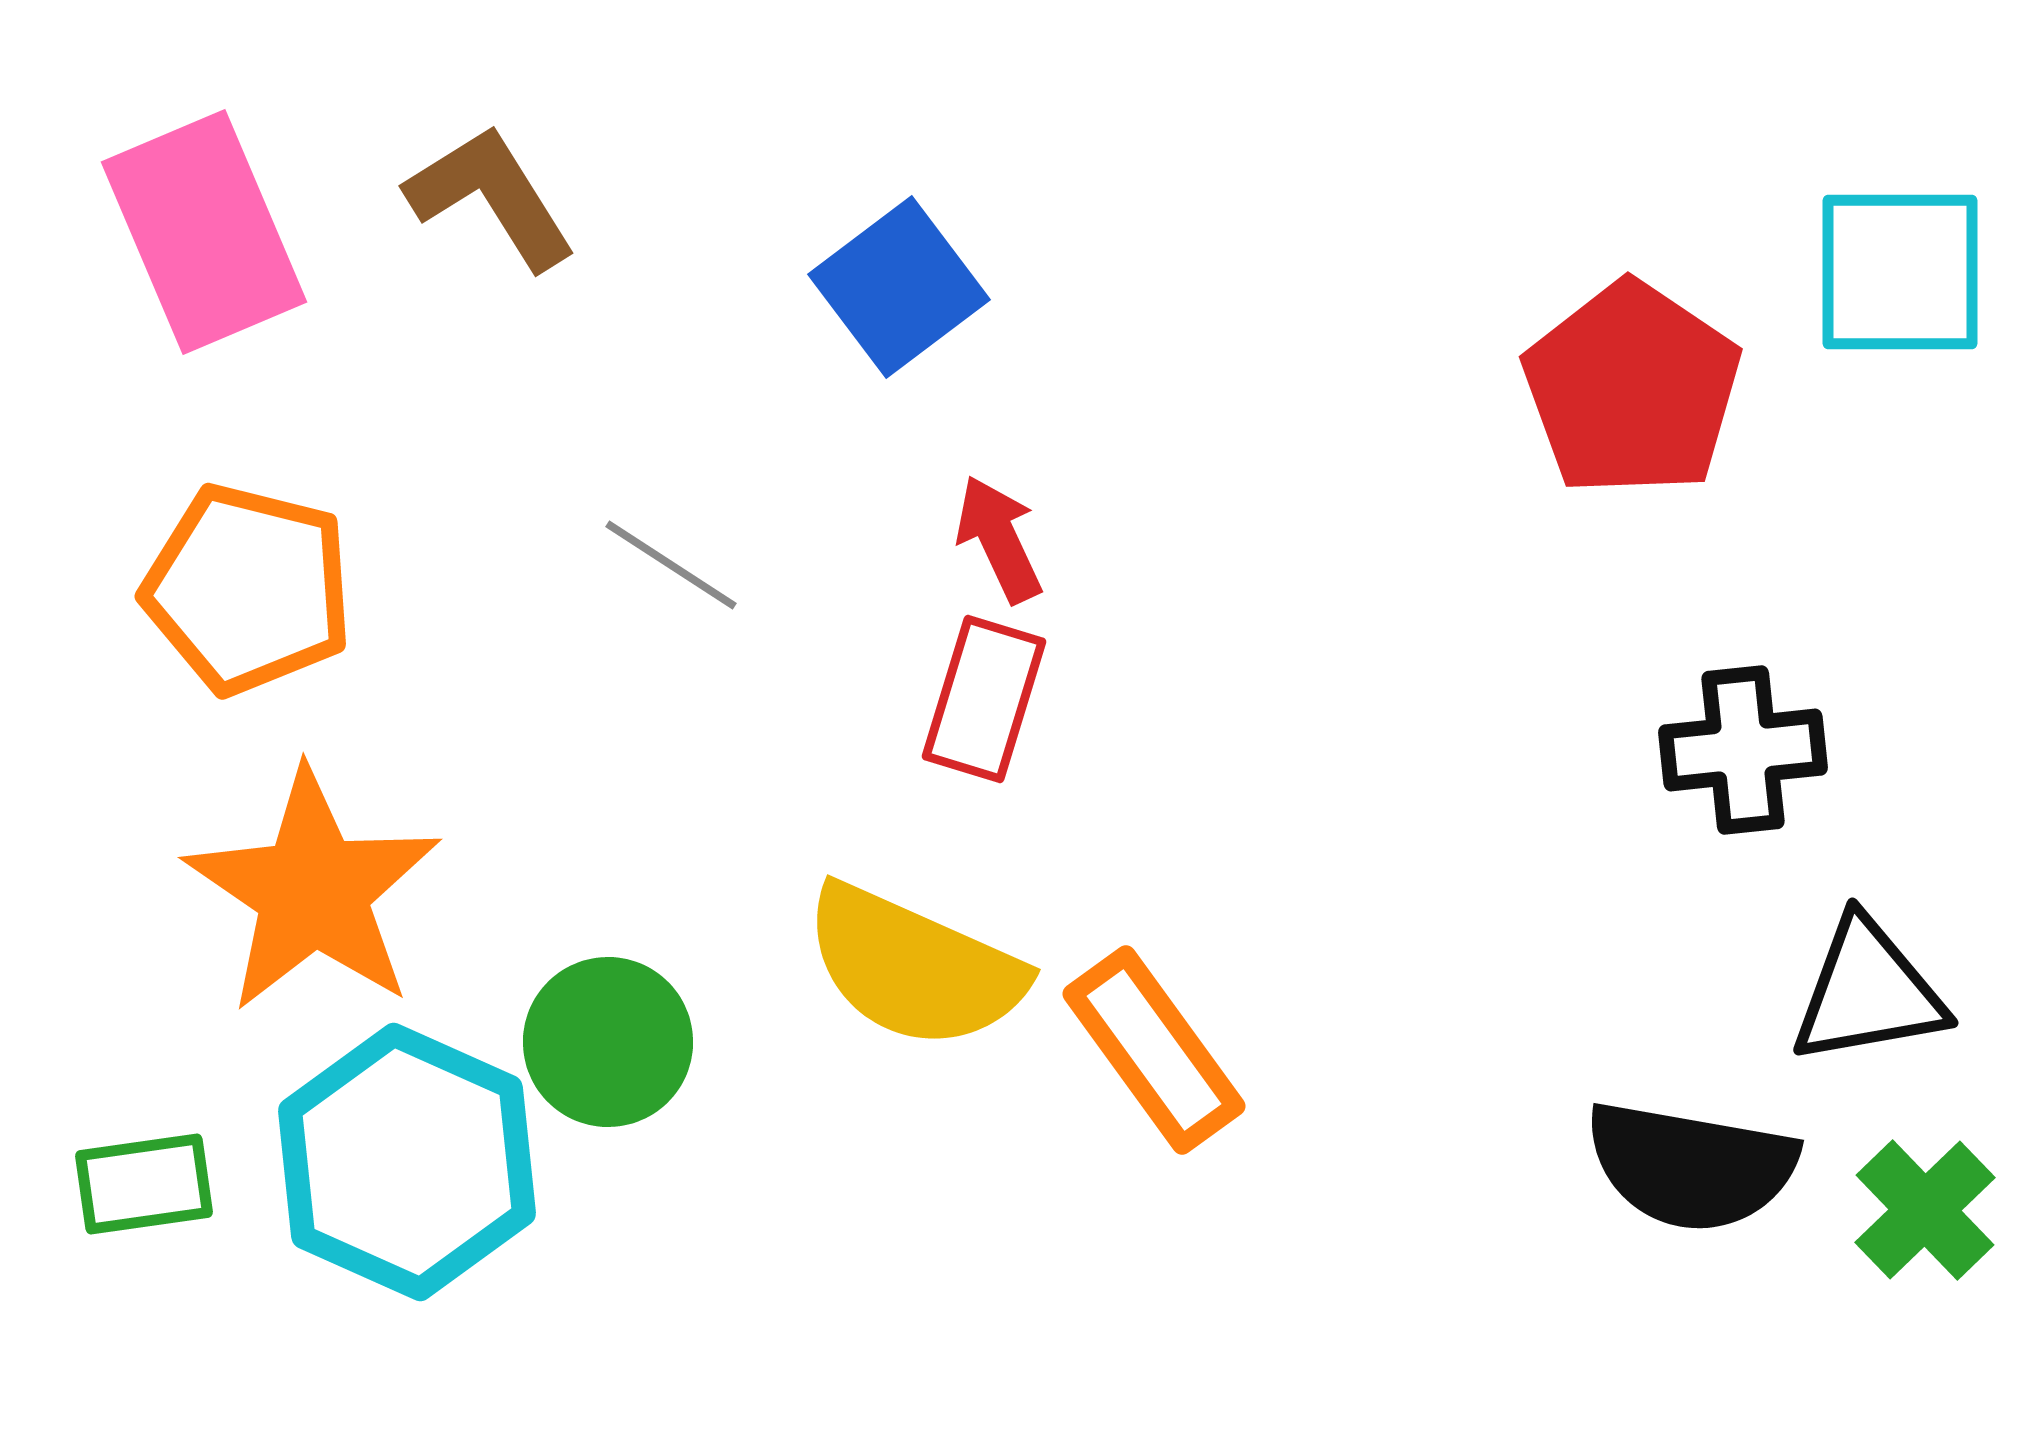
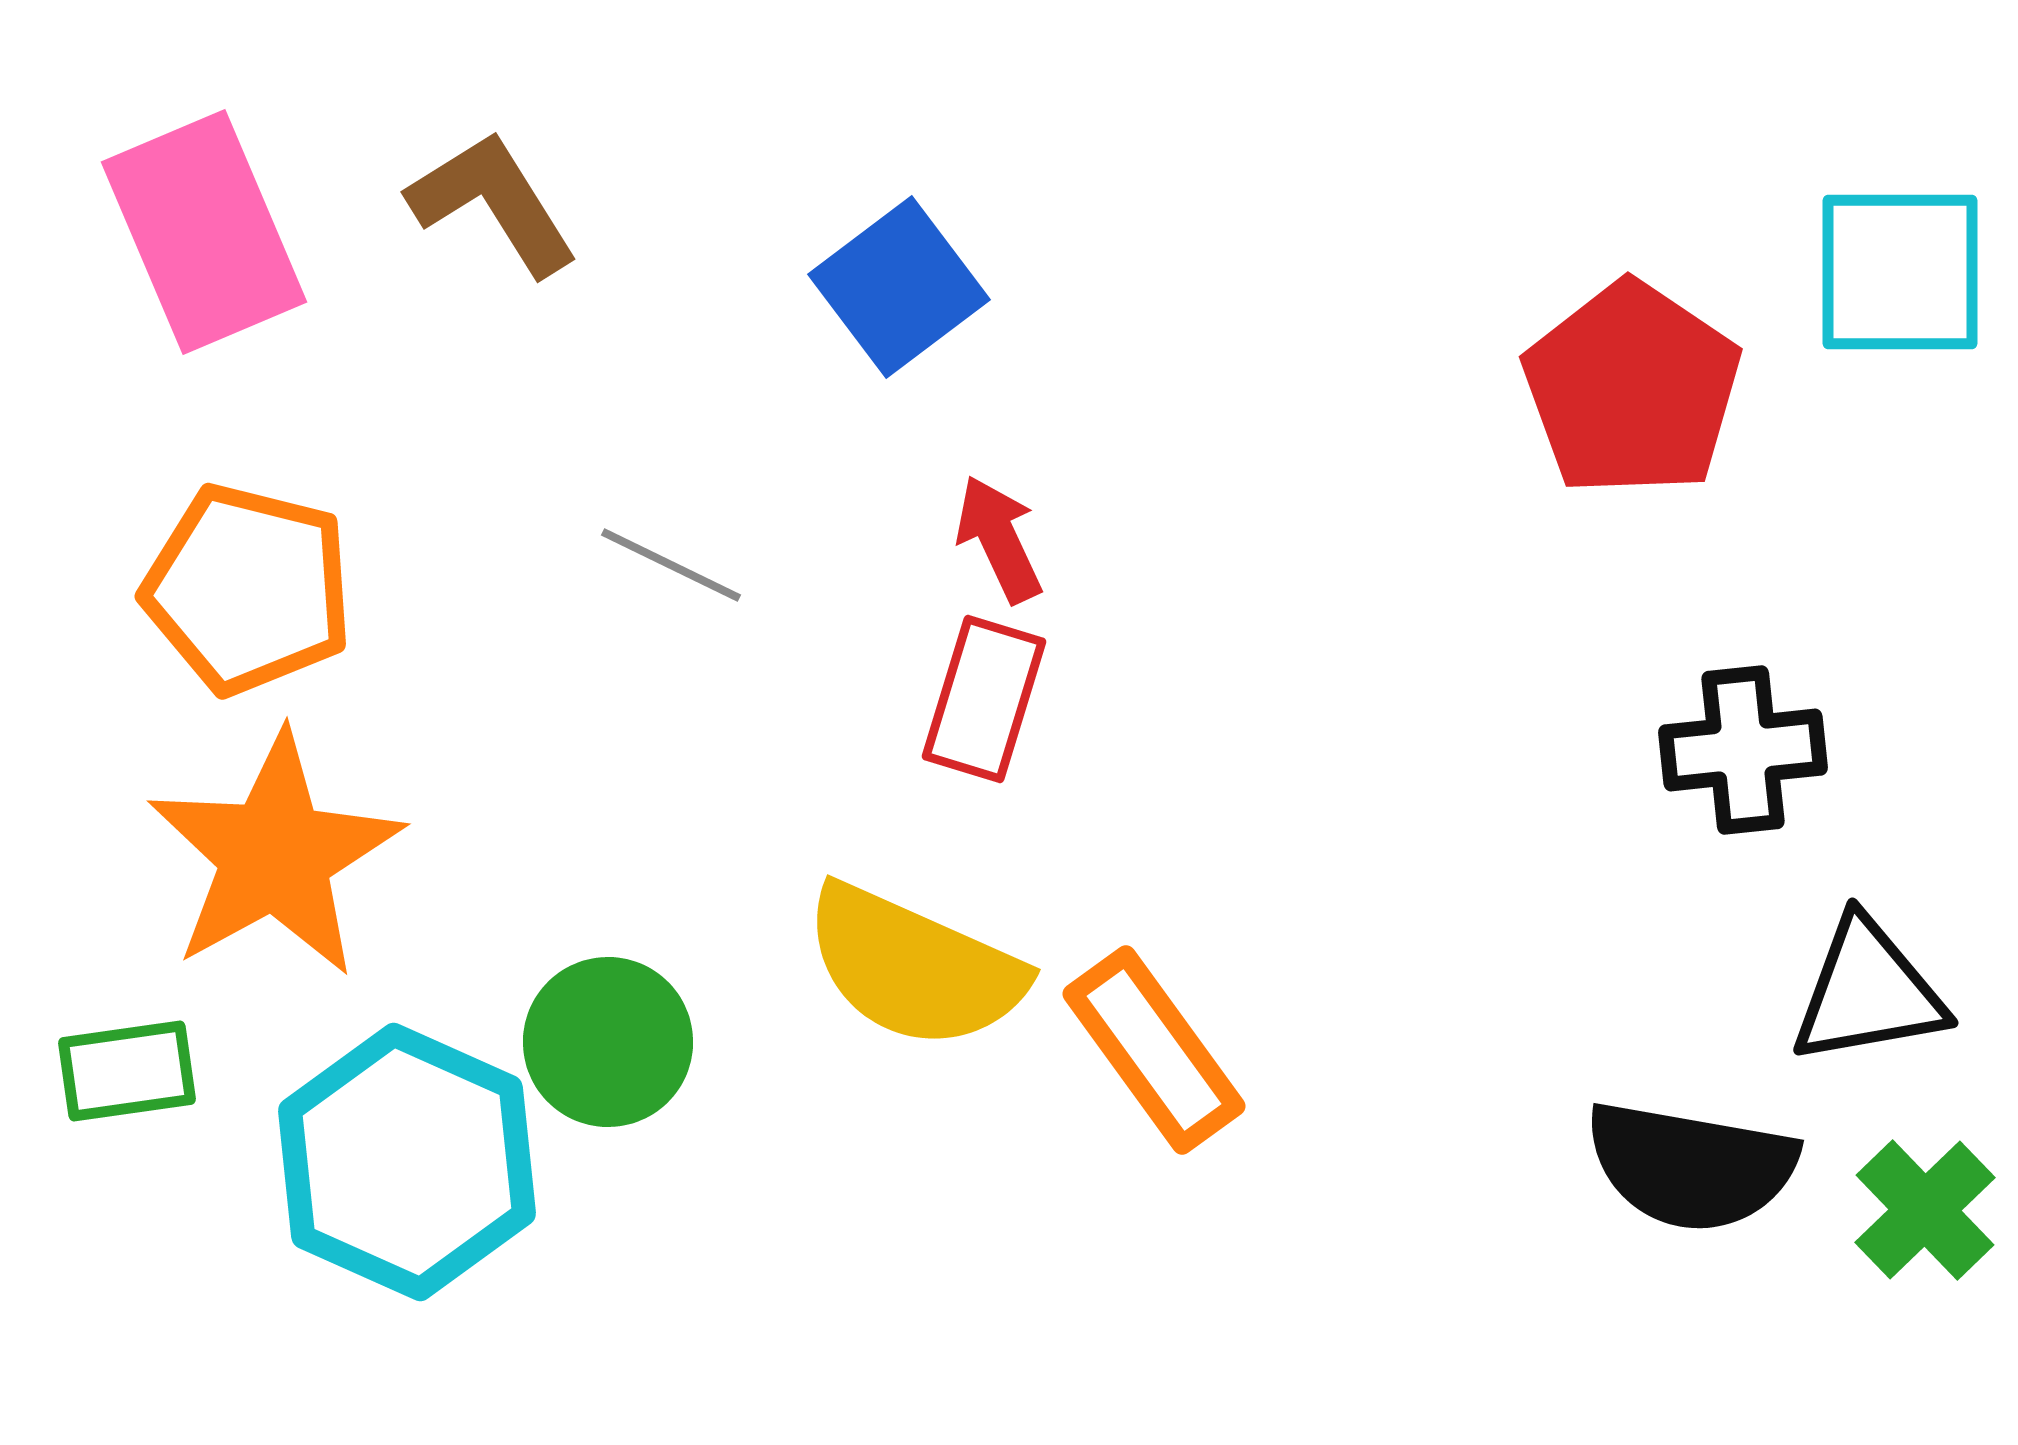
brown L-shape: moved 2 px right, 6 px down
gray line: rotated 7 degrees counterclockwise
orange star: moved 38 px left, 36 px up; rotated 9 degrees clockwise
green rectangle: moved 17 px left, 113 px up
